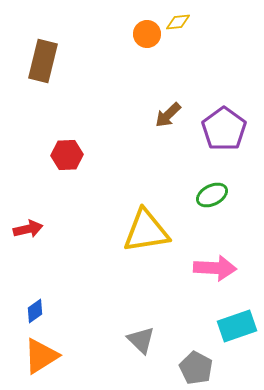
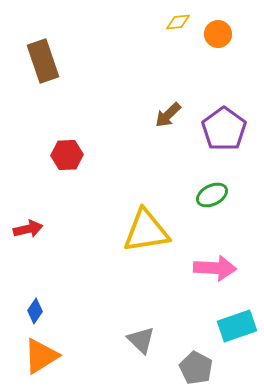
orange circle: moved 71 px right
brown rectangle: rotated 33 degrees counterclockwise
blue diamond: rotated 20 degrees counterclockwise
